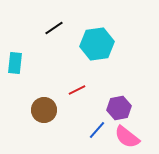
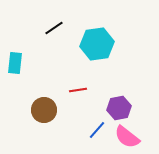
red line: moved 1 px right; rotated 18 degrees clockwise
